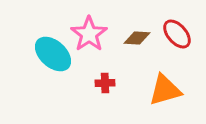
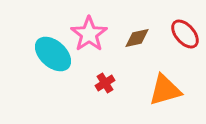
red ellipse: moved 8 px right
brown diamond: rotated 16 degrees counterclockwise
red cross: rotated 30 degrees counterclockwise
